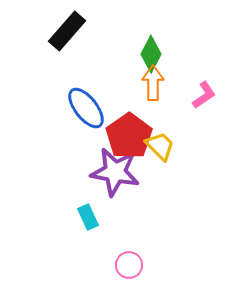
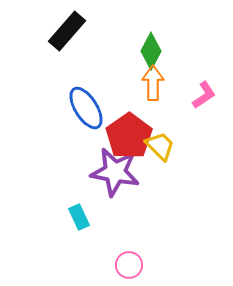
green diamond: moved 3 px up
blue ellipse: rotated 6 degrees clockwise
cyan rectangle: moved 9 px left
